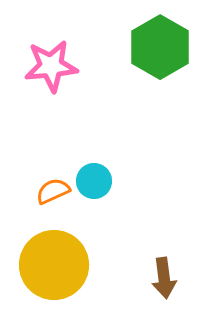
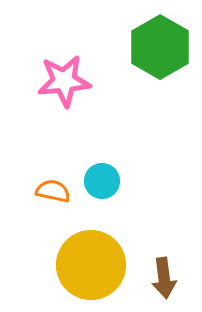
pink star: moved 13 px right, 15 px down
cyan circle: moved 8 px right
orange semicircle: rotated 36 degrees clockwise
yellow circle: moved 37 px right
